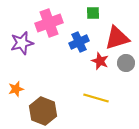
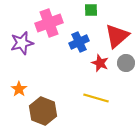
green square: moved 2 px left, 3 px up
red triangle: moved 2 px up; rotated 24 degrees counterclockwise
red star: moved 2 px down
orange star: moved 3 px right; rotated 21 degrees counterclockwise
